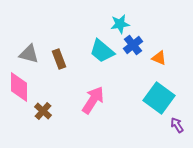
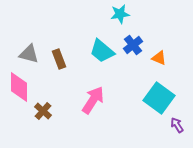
cyan star: moved 10 px up
